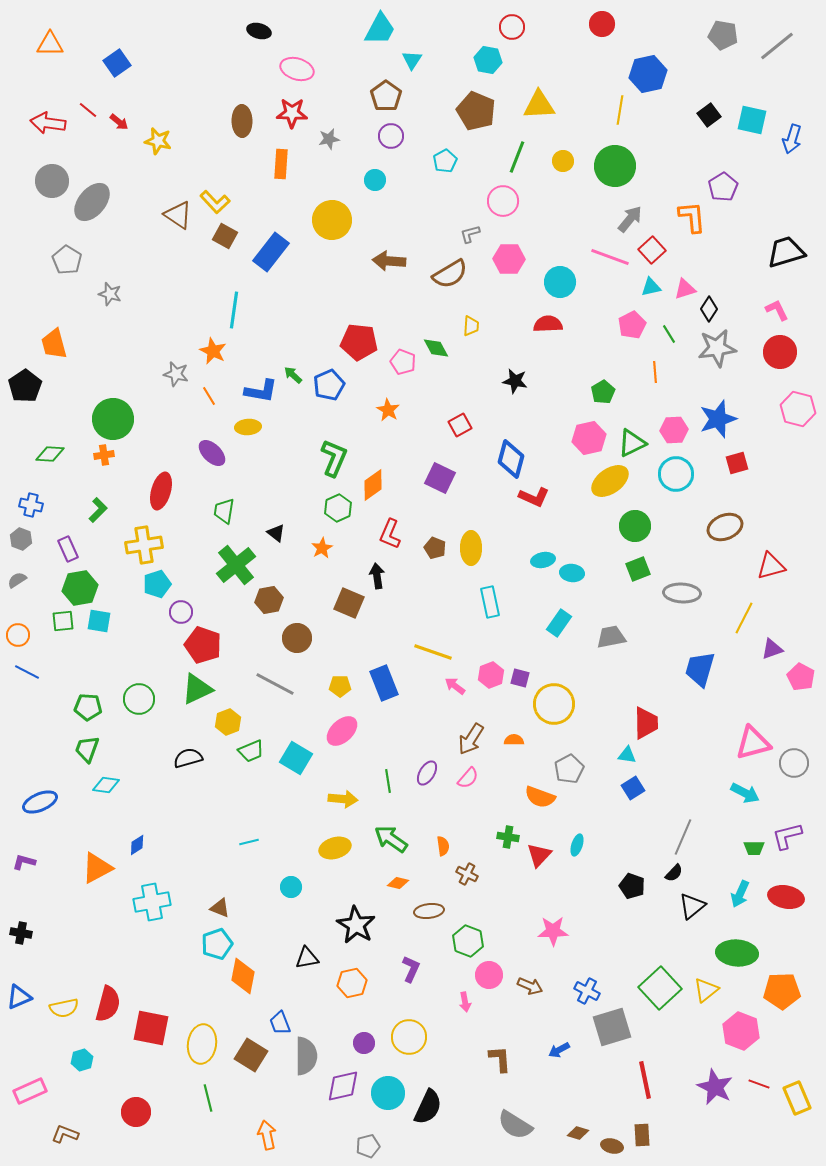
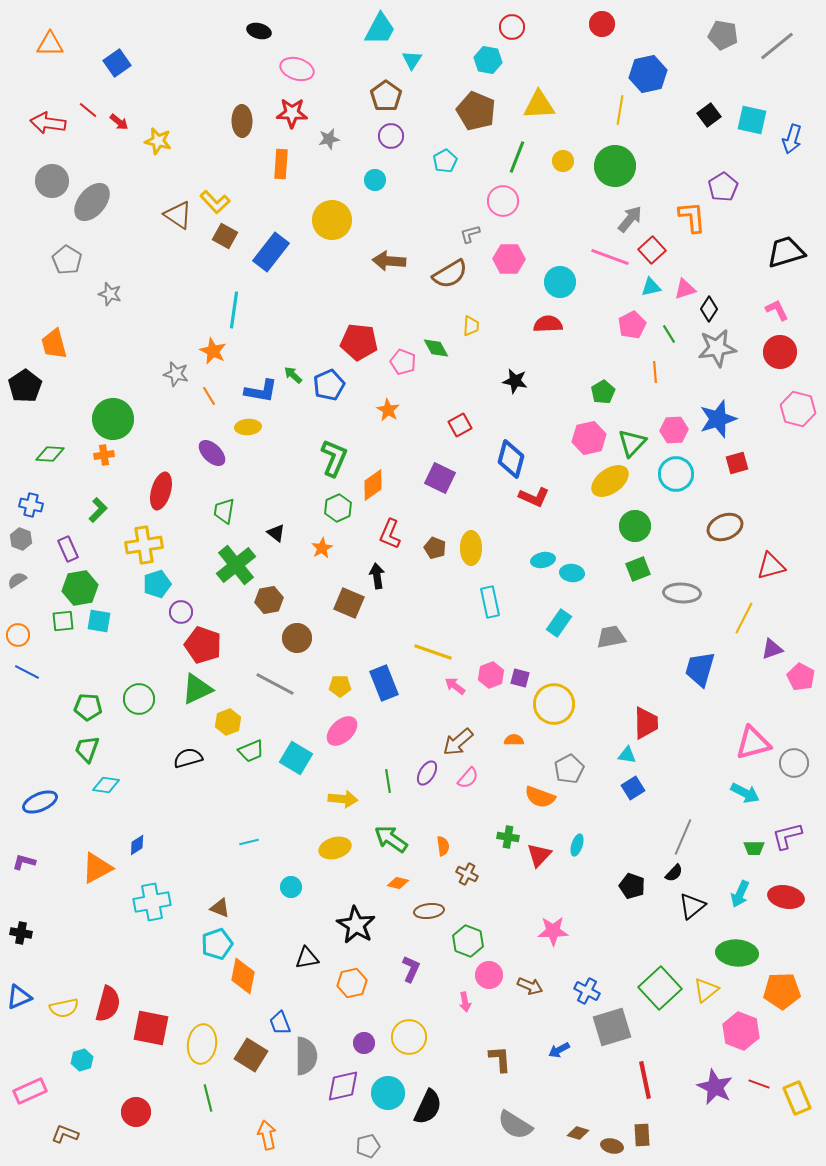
green triangle at (632, 443): rotated 20 degrees counterclockwise
brown arrow at (471, 739): moved 13 px left, 3 px down; rotated 16 degrees clockwise
